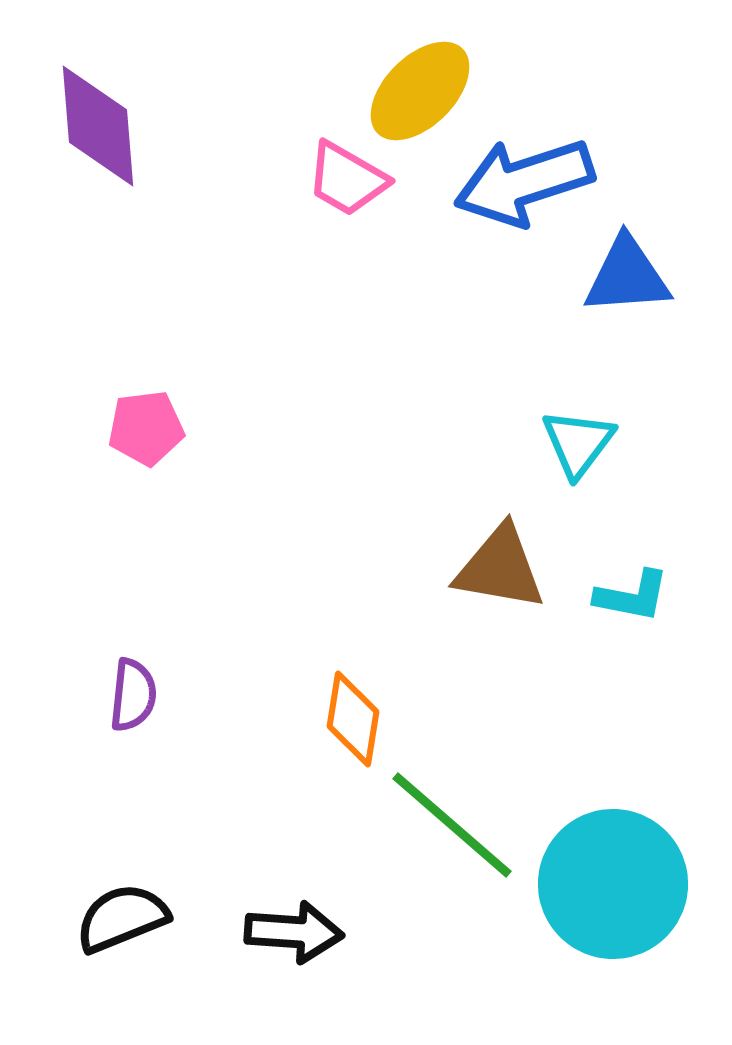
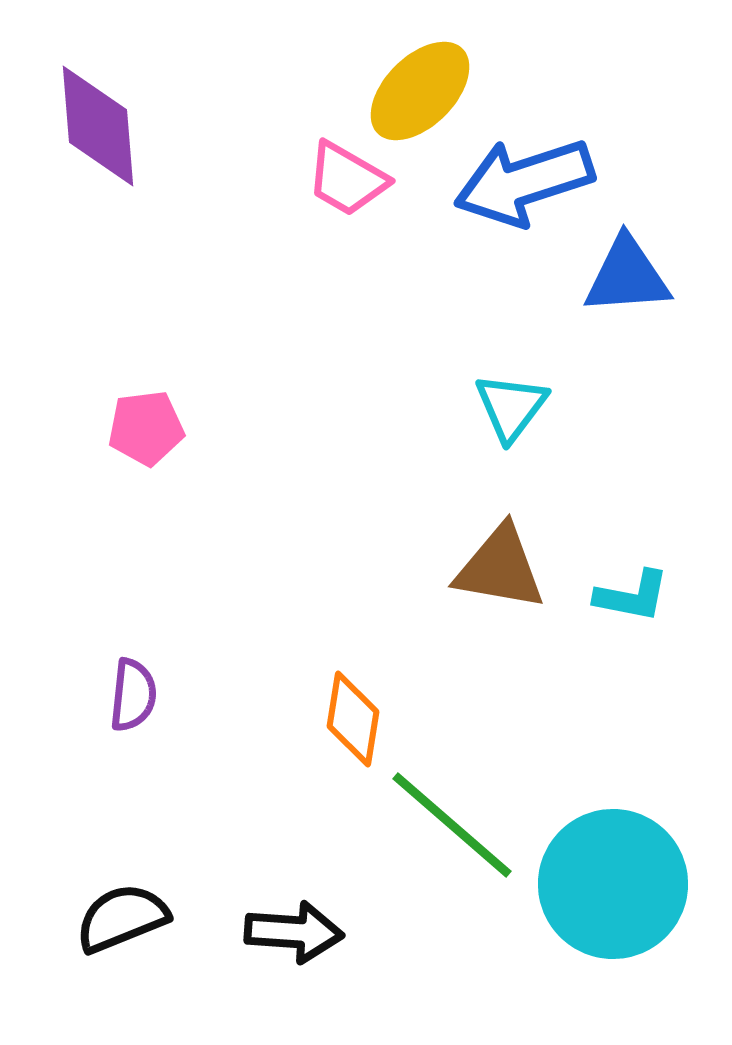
cyan triangle: moved 67 px left, 36 px up
